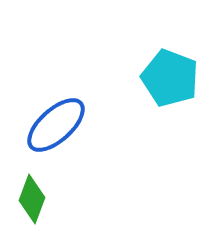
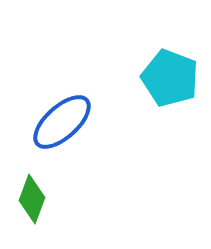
blue ellipse: moved 6 px right, 3 px up
